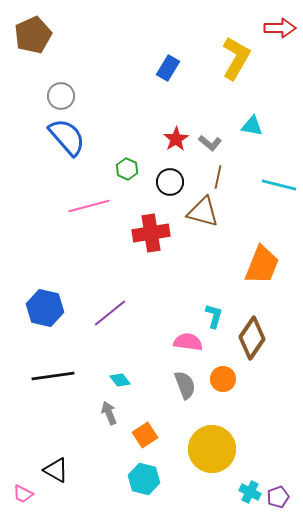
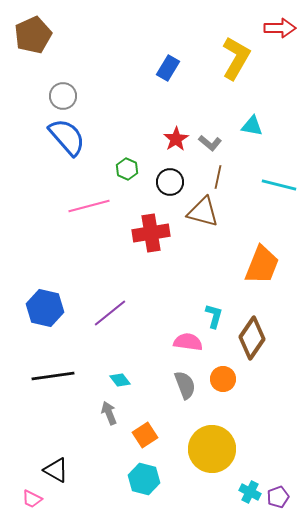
gray circle: moved 2 px right
pink trapezoid: moved 9 px right, 5 px down
